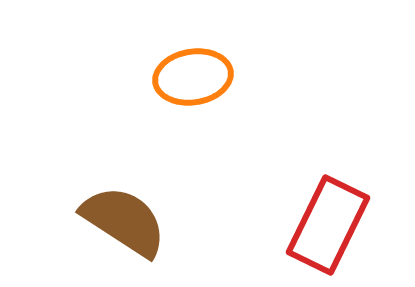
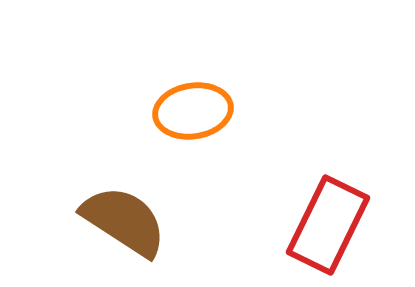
orange ellipse: moved 34 px down
